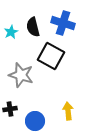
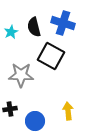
black semicircle: moved 1 px right
gray star: rotated 15 degrees counterclockwise
